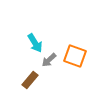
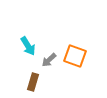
cyan arrow: moved 7 px left, 3 px down
brown rectangle: moved 3 px right, 2 px down; rotated 24 degrees counterclockwise
